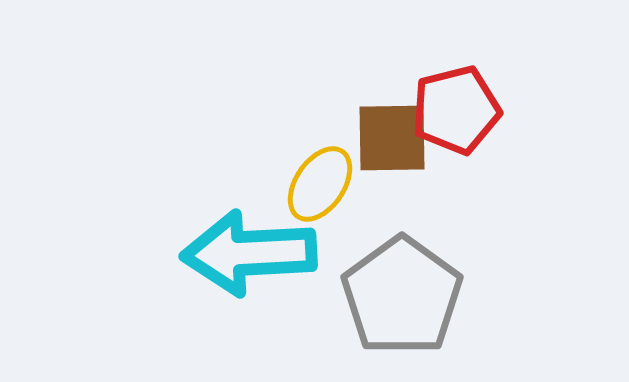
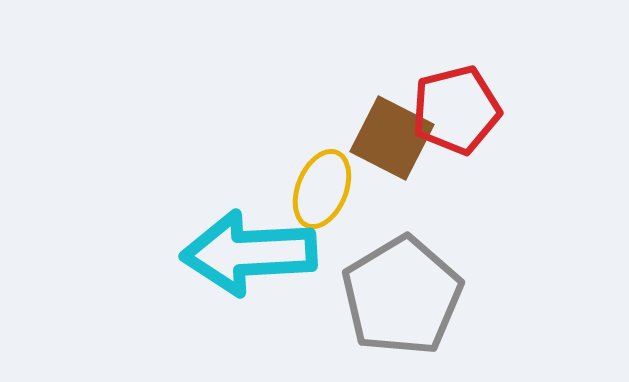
brown square: rotated 28 degrees clockwise
yellow ellipse: moved 2 px right, 5 px down; rotated 12 degrees counterclockwise
gray pentagon: rotated 5 degrees clockwise
